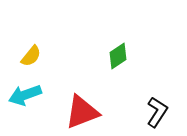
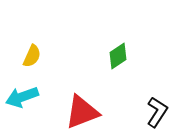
yellow semicircle: moved 1 px right; rotated 15 degrees counterclockwise
cyan arrow: moved 3 px left, 2 px down
